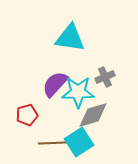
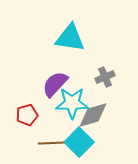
cyan star: moved 6 px left, 11 px down
cyan square: rotated 12 degrees counterclockwise
